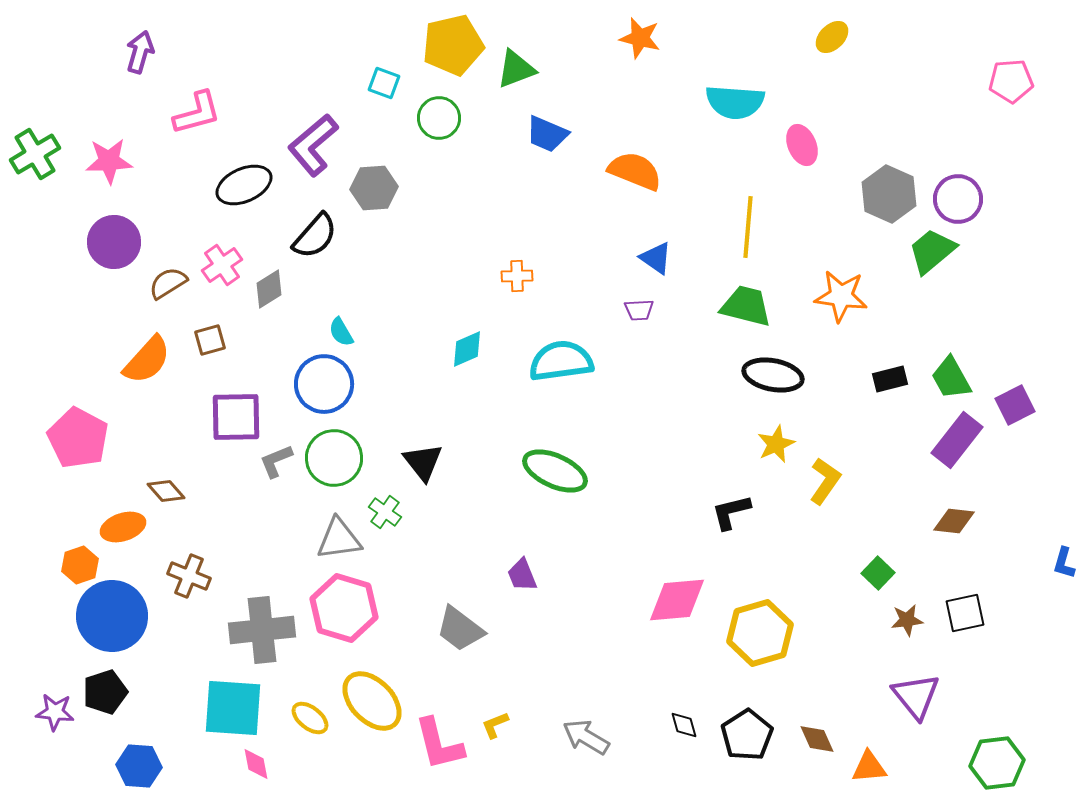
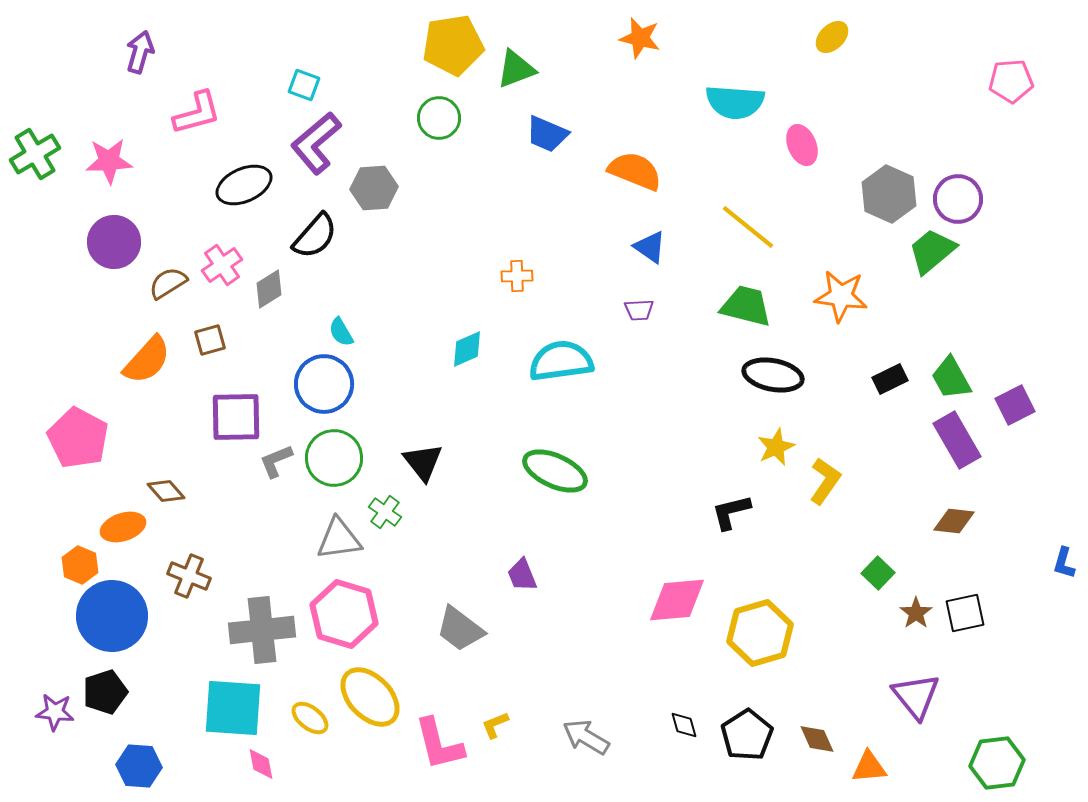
yellow pentagon at (453, 45): rotated 4 degrees clockwise
cyan square at (384, 83): moved 80 px left, 2 px down
purple L-shape at (313, 145): moved 3 px right, 2 px up
yellow line at (748, 227): rotated 56 degrees counterclockwise
blue triangle at (656, 258): moved 6 px left, 11 px up
black rectangle at (890, 379): rotated 12 degrees counterclockwise
purple rectangle at (957, 440): rotated 68 degrees counterclockwise
yellow star at (776, 444): moved 3 px down
orange hexagon at (80, 565): rotated 18 degrees counterclockwise
pink hexagon at (344, 608): moved 6 px down
brown star at (907, 620): moved 9 px right, 7 px up; rotated 28 degrees counterclockwise
yellow ellipse at (372, 701): moved 2 px left, 4 px up
pink diamond at (256, 764): moved 5 px right
